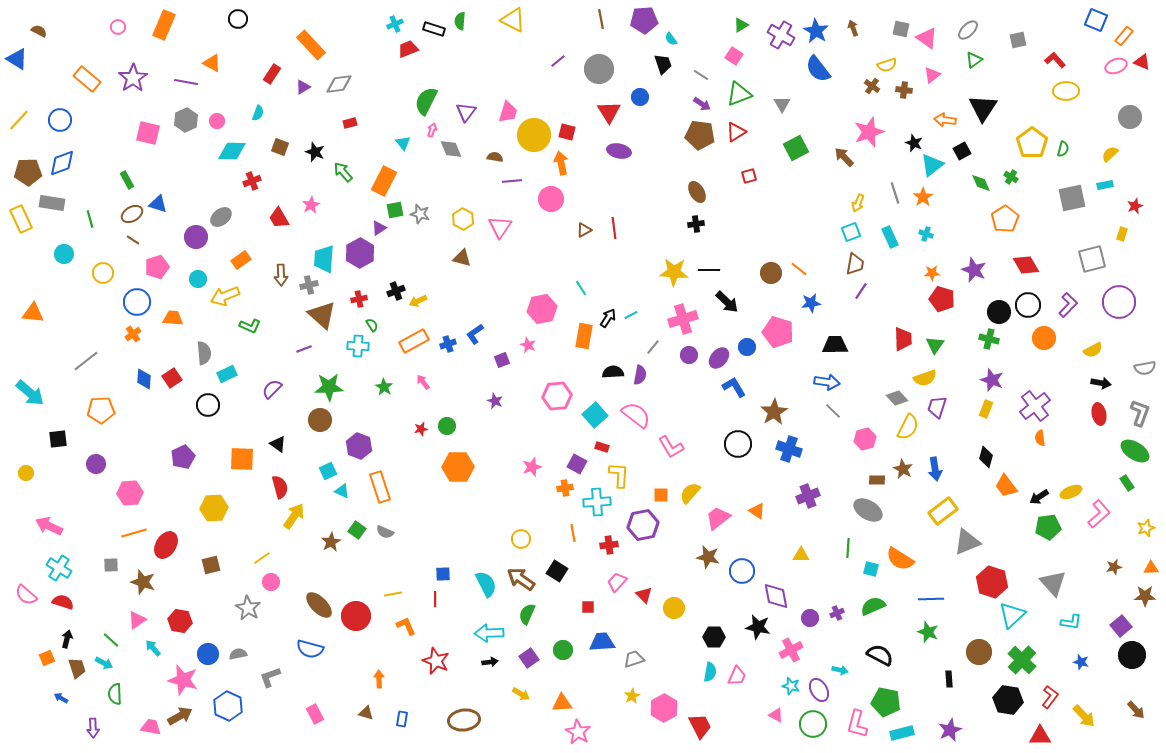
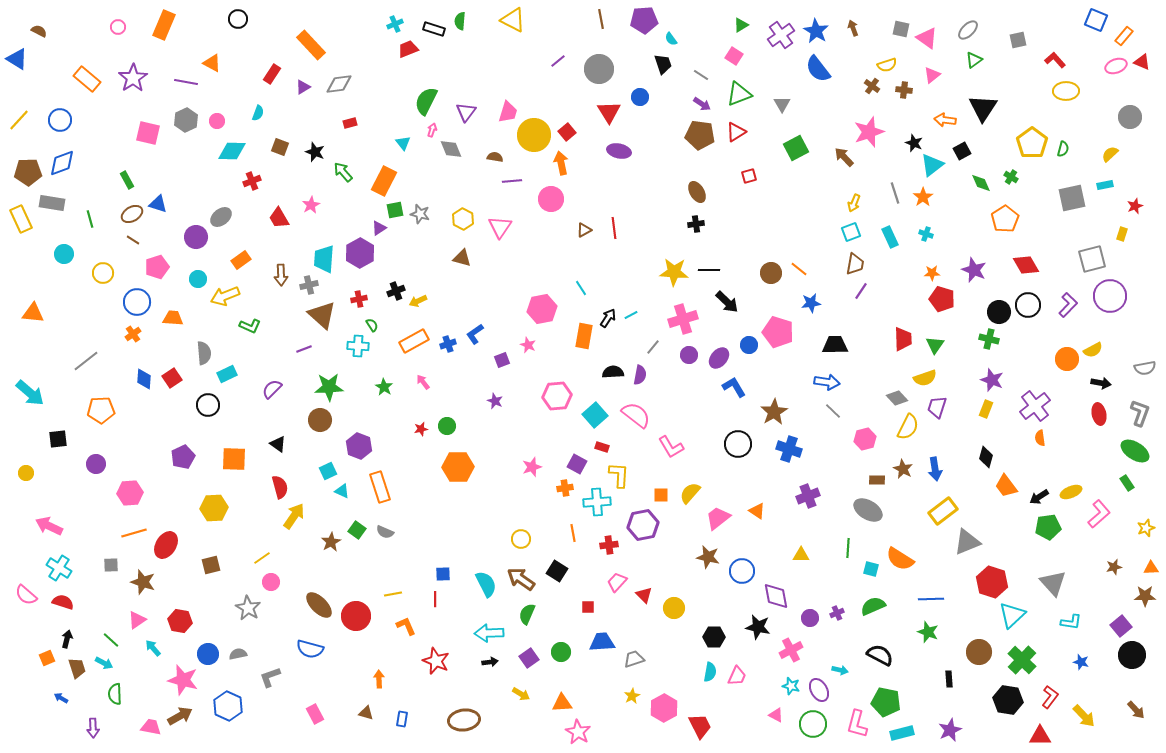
purple cross at (781, 35): rotated 24 degrees clockwise
red square at (567, 132): rotated 36 degrees clockwise
yellow arrow at (858, 203): moved 4 px left
purple circle at (1119, 302): moved 9 px left, 6 px up
orange circle at (1044, 338): moved 23 px right, 21 px down
blue circle at (747, 347): moved 2 px right, 2 px up
orange square at (242, 459): moved 8 px left
green circle at (563, 650): moved 2 px left, 2 px down
